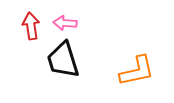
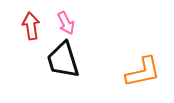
pink arrow: moved 1 px right; rotated 120 degrees counterclockwise
orange L-shape: moved 6 px right, 1 px down
